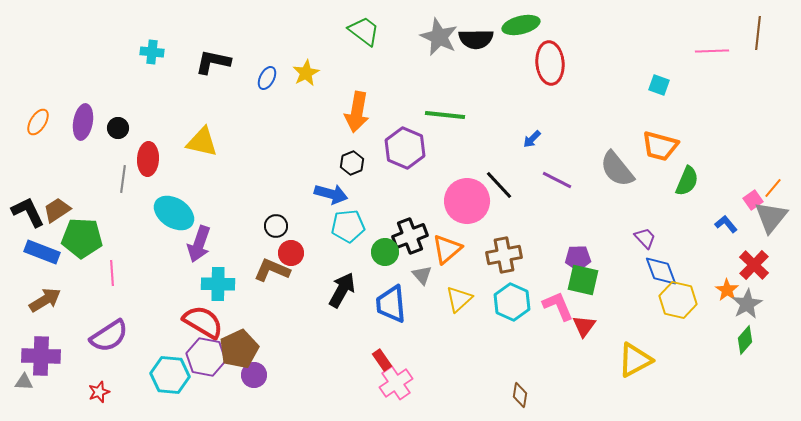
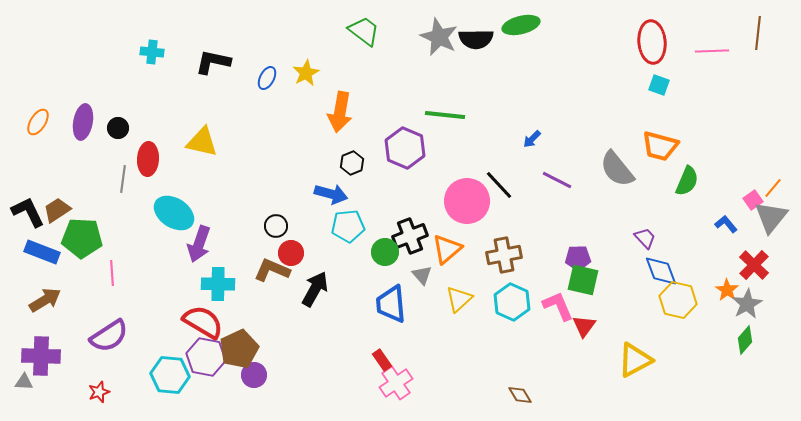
red ellipse at (550, 63): moved 102 px right, 21 px up
orange arrow at (357, 112): moved 17 px left
black arrow at (342, 290): moved 27 px left, 1 px up
brown diamond at (520, 395): rotated 40 degrees counterclockwise
